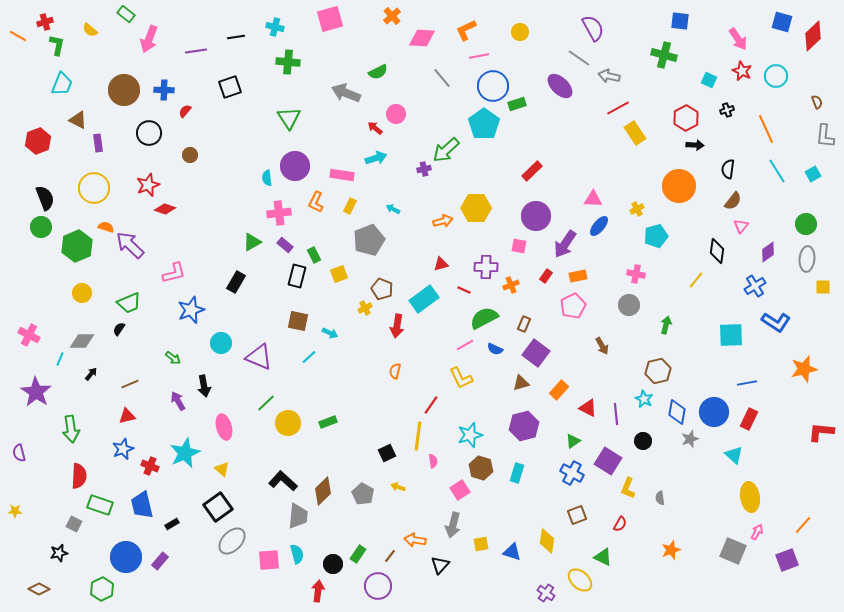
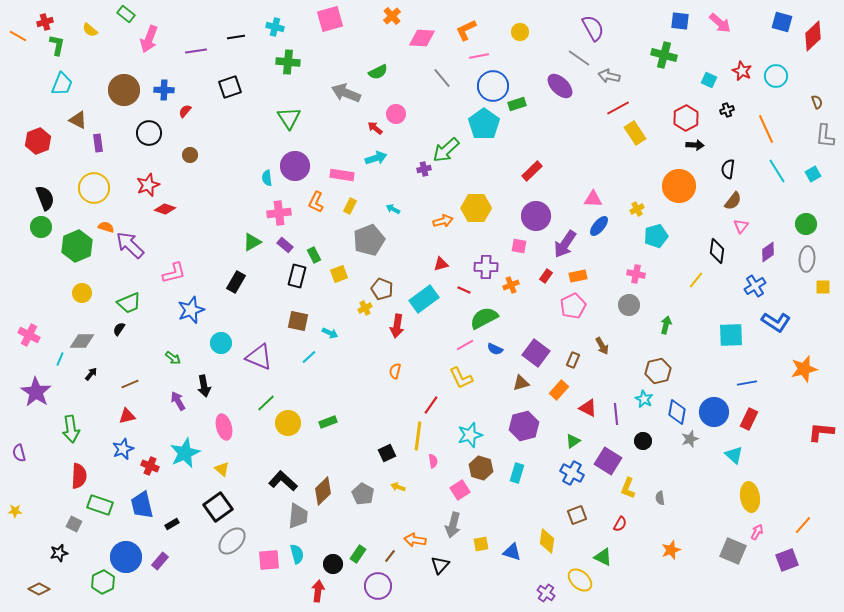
pink arrow at (738, 39): moved 18 px left, 16 px up; rotated 15 degrees counterclockwise
brown rectangle at (524, 324): moved 49 px right, 36 px down
green hexagon at (102, 589): moved 1 px right, 7 px up
